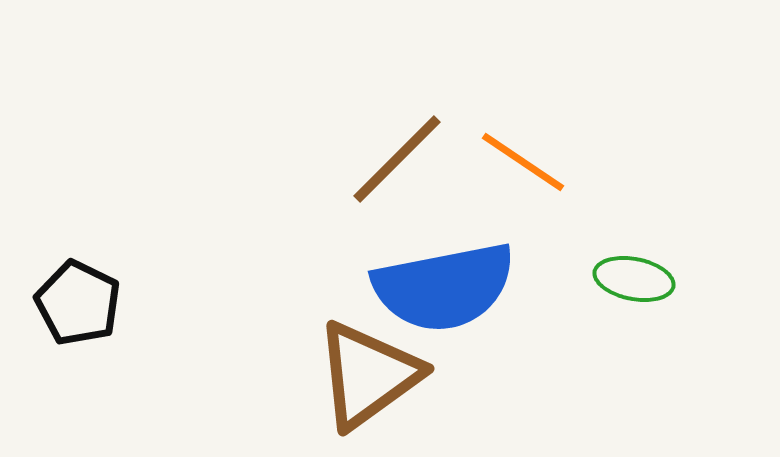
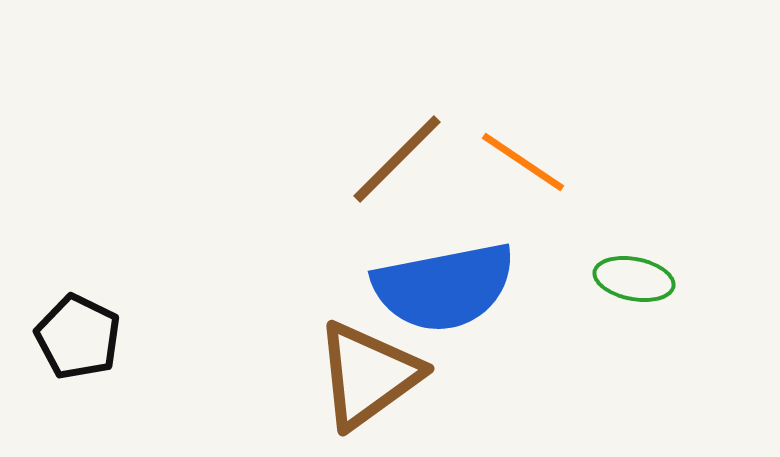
black pentagon: moved 34 px down
